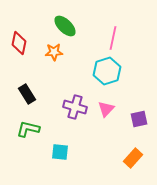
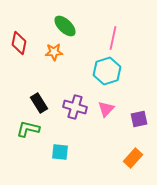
black rectangle: moved 12 px right, 9 px down
